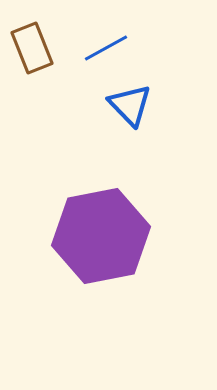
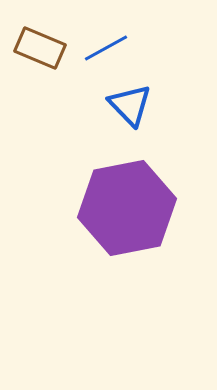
brown rectangle: moved 8 px right; rotated 45 degrees counterclockwise
purple hexagon: moved 26 px right, 28 px up
